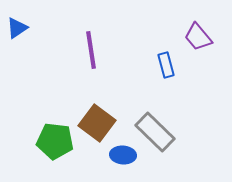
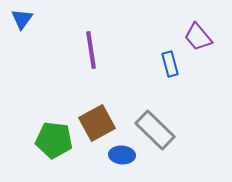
blue triangle: moved 5 px right, 9 px up; rotated 20 degrees counterclockwise
blue rectangle: moved 4 px right, 1 px up
brown square: rotated 24 degrees clockwise
gray rectangle: moved 2 px up
green pentagon: moved 1 px left, 1 px up
blue ellipse: moved 1 px left
